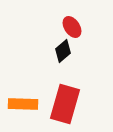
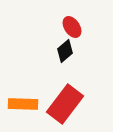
black diamond: moved 2 px right
red rectangle: rotated 21 degrees clockwise
